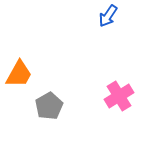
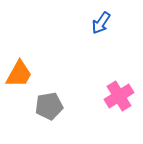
blue arrow: moved 7 px left, 7 px down
gray pentagon: rotated 20 degrees clockwise
